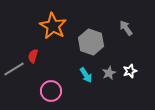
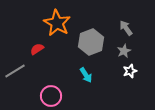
orange star: moved 4 px right, 3 px up
gray hexagon: rotated 20 degrees clockwise
red semicircle: moved 4 px right, 7 px up; rotated 40 degrees clockwise
gray line: moved 1 px right, 2 px down
gray star: moved 15 px right, 22 px up
pink circle: moved 5 px down
